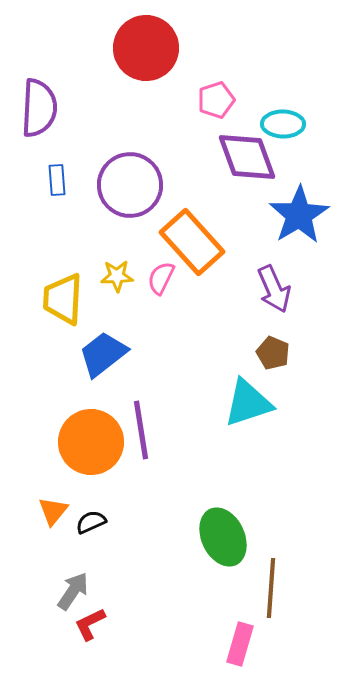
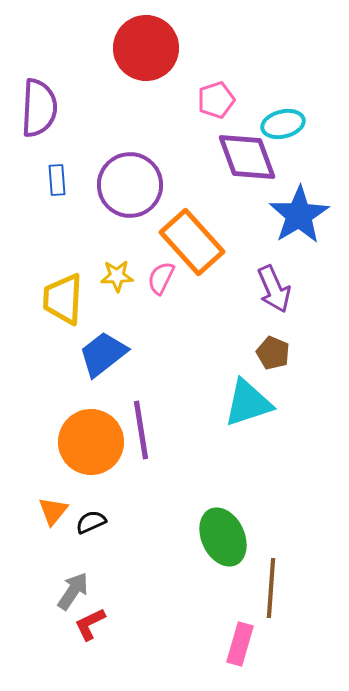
cyan ellipse: rotated 15 degrees counterclockwise
